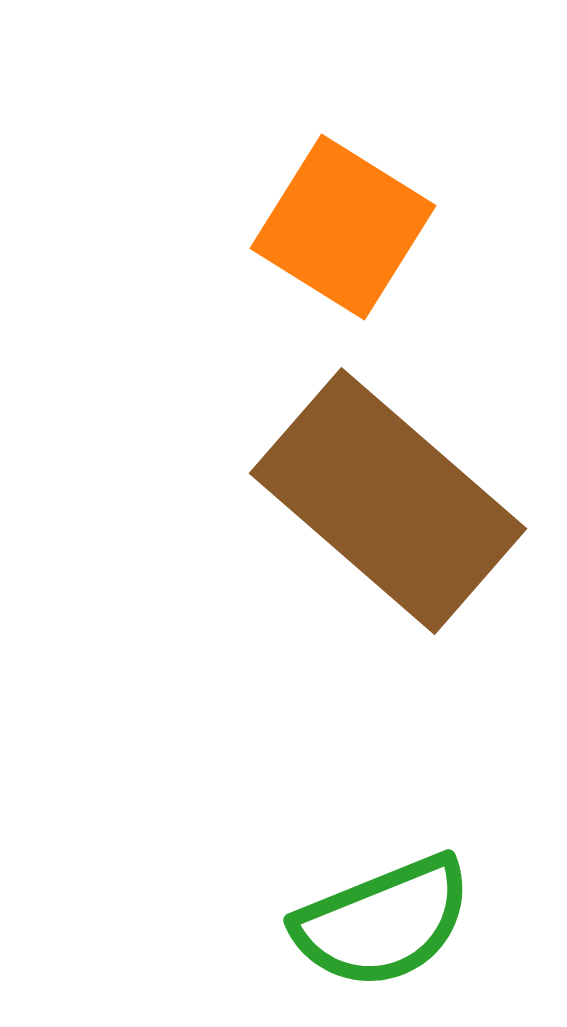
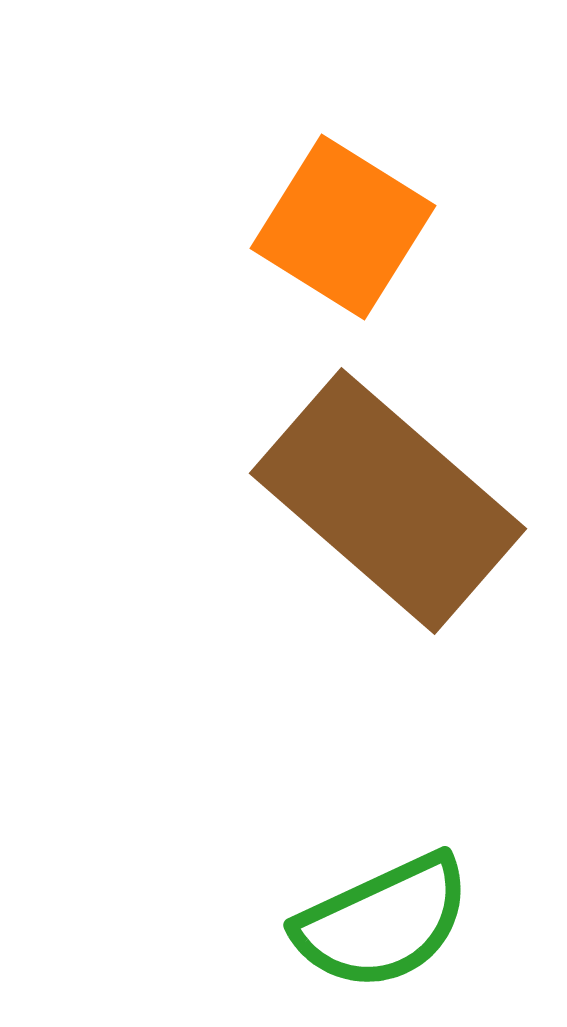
green semicircle: rotated 3 degrees counterclockwise
